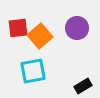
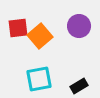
purple circle: moved 2 px right, 2 px up
cyan square: moved 6 px right, 8 px down
black rectangle: moved 4 px left
